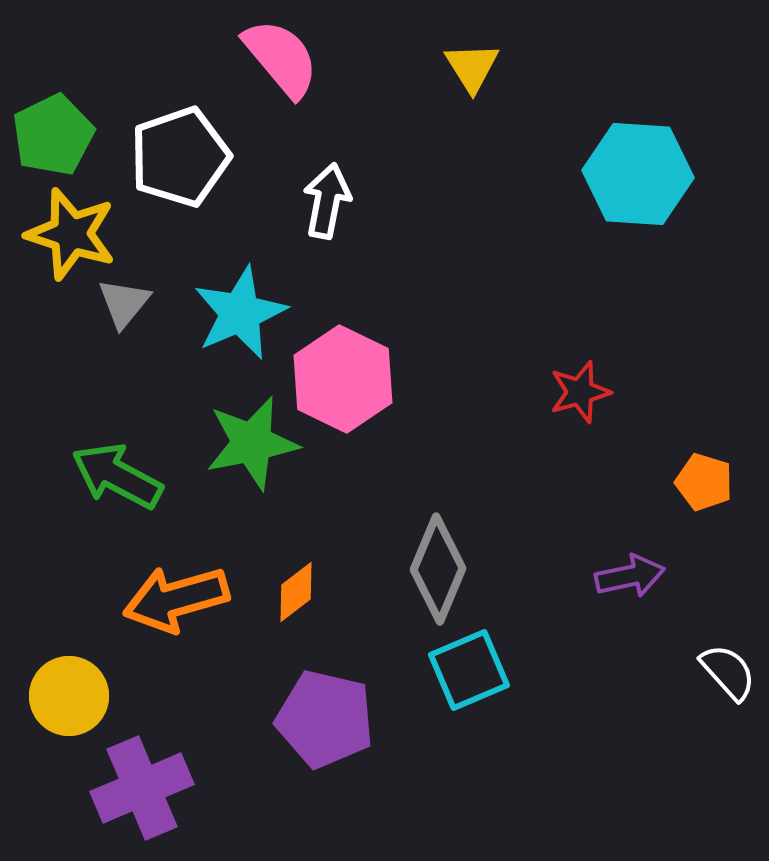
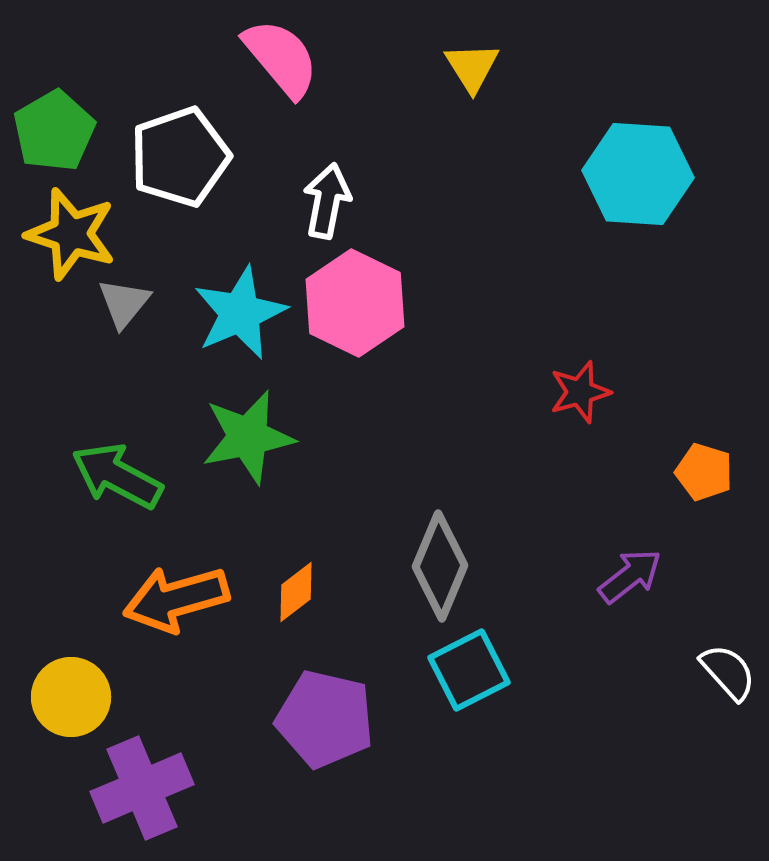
green pentagon: moved 1 px right, 4 px up; rotated 4 degrees counterclockwise
pink hexagon: moved 12 px right, 76 px up
green star: moved 4 px left, 6 px up
orange pentagon: moved 10 px up
gray diamond: moved 2 px right, 3 px up
purple arrow: rotated 26 degrees counterclockwise
cyan square: rotated 4 degrees counterclockwise
yellow circle: moved 2 px right, 1 px down
